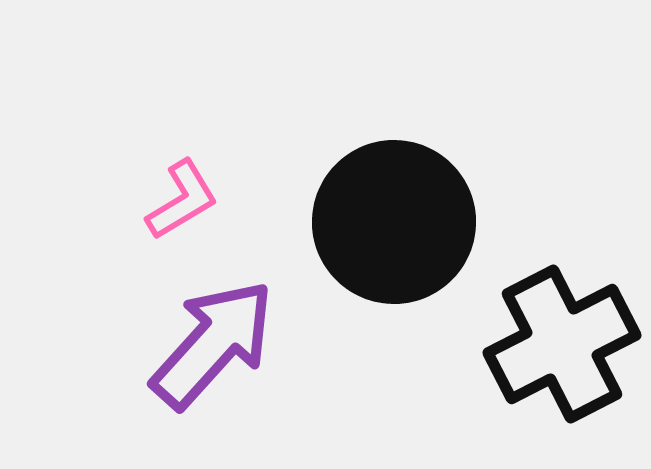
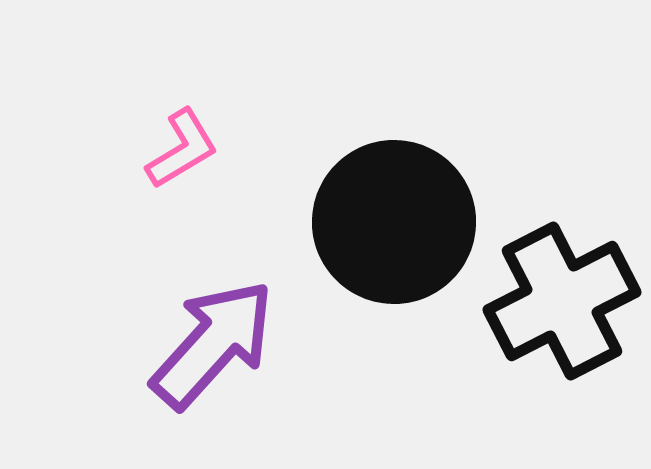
pink L-shape: moved 51 px up
black cross: moved 43 px up
